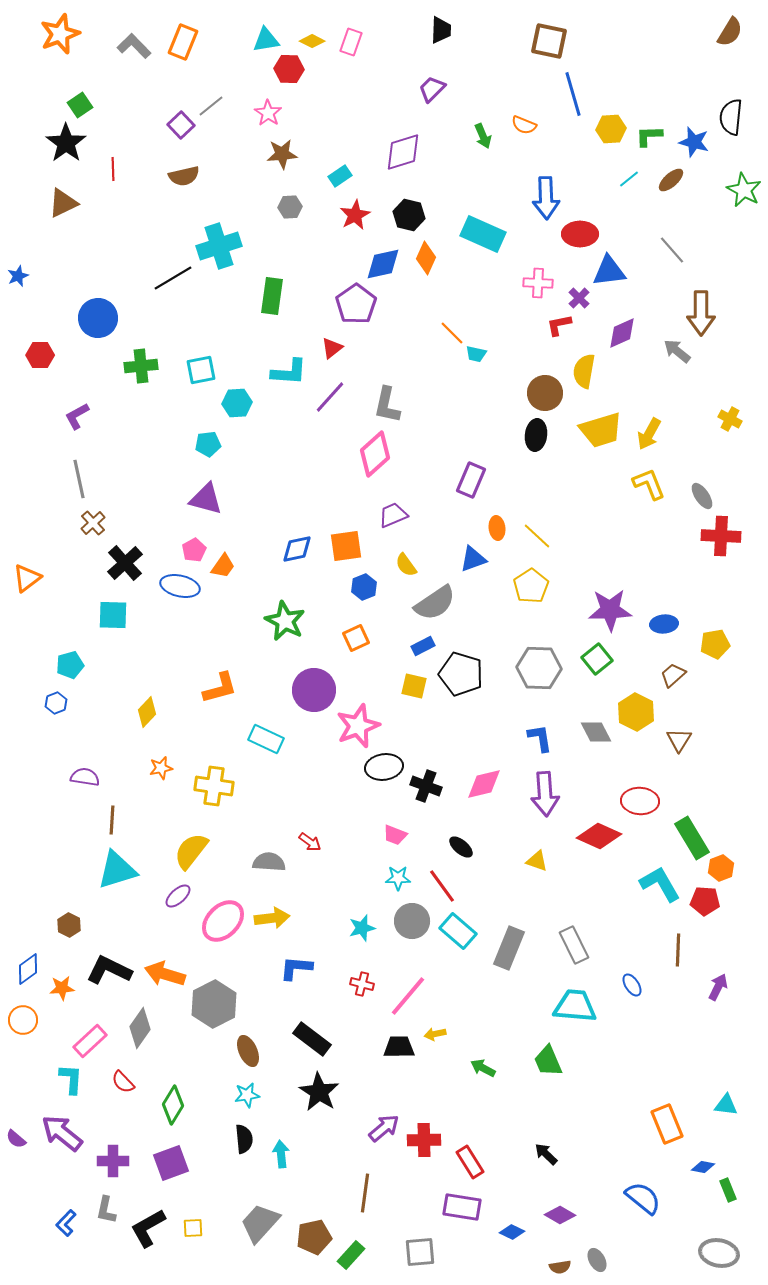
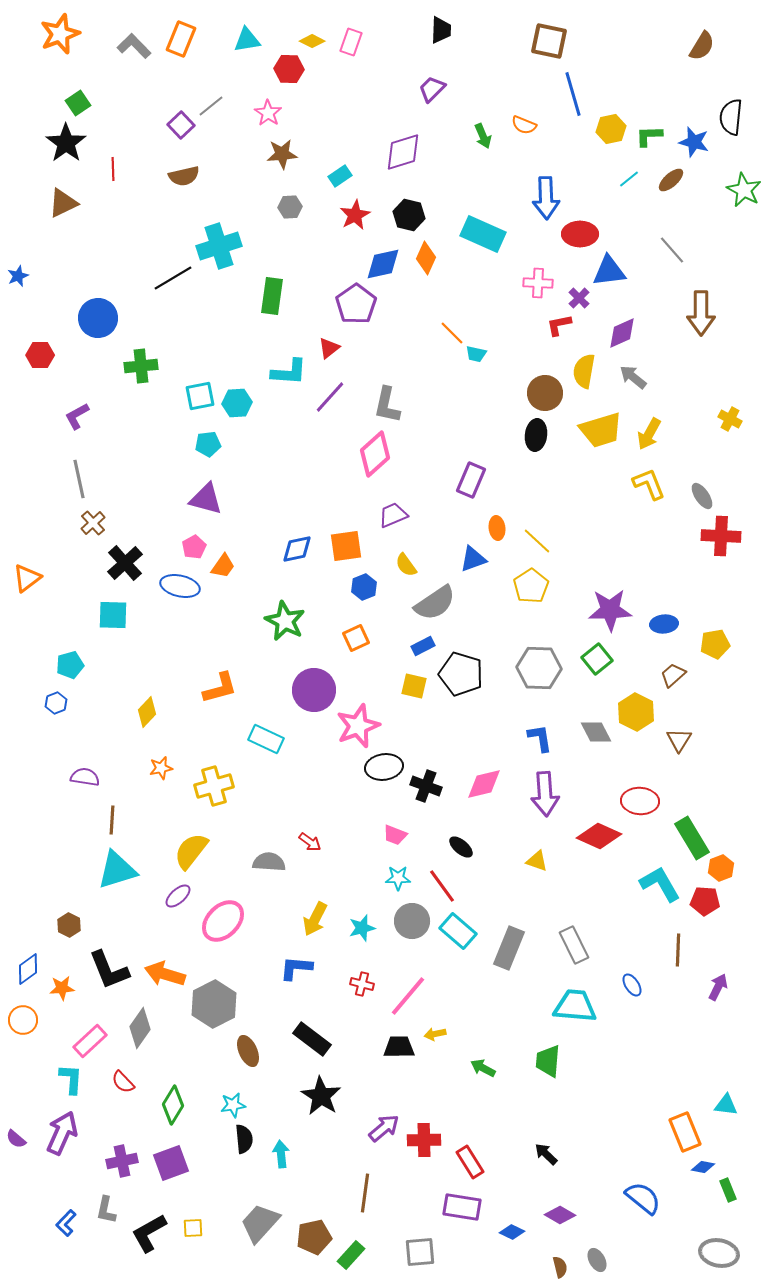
brown semicircle at (730, 32): moved 28 px left, 14 px down
cyan triangle at (266, 40): moved 19 px left
orange rectangle at (183, 42): moved 2 px left, 3 px up
green square at (80, 105): moved 2 px left, 2 px up
yellow hexagon at (611, 129): rotated 8 degrees counterclockwise
red triangle at (332, 348): moved 3 px left
gray arrow at (677, 351): moved 44 px left, 26 px down
cyan square at (201, 370): moved 1 px left, 26 px down
yellow line at (537, 536): moved 5 px down
pink pentagon at (194, 550): moved 3 px up
yellow cross at (214, 786): rotated 24 degrees counterclockwise
yellow arrow at (272, 918): moved 43 px right, 1 px down; rotated 124 degrees clockwise
black L-shape at (109, 970): rotated 138 degrees counterclockwise
green trapezoid at (548, 1061): rotated 28 degrees clockwise
black star at (319, 1092): moved 2 px right, 4 px down
cyan star at (247, 1095): moved 14 px left, 10 px down
orange rectangle at (667, 1124): moved 18 px right, 8 px down
purple arrow at (62, 1133): rotated 75 degrees clockwise
purple cross at (113, 1161): moved 9 px right; rotated 12 degrees counterclockwise
black L-shape at (148, 1228): moved 1 px right, 5 px down
brown semicircle at (560, 1267): rotated 95 degrees counterclockwise
